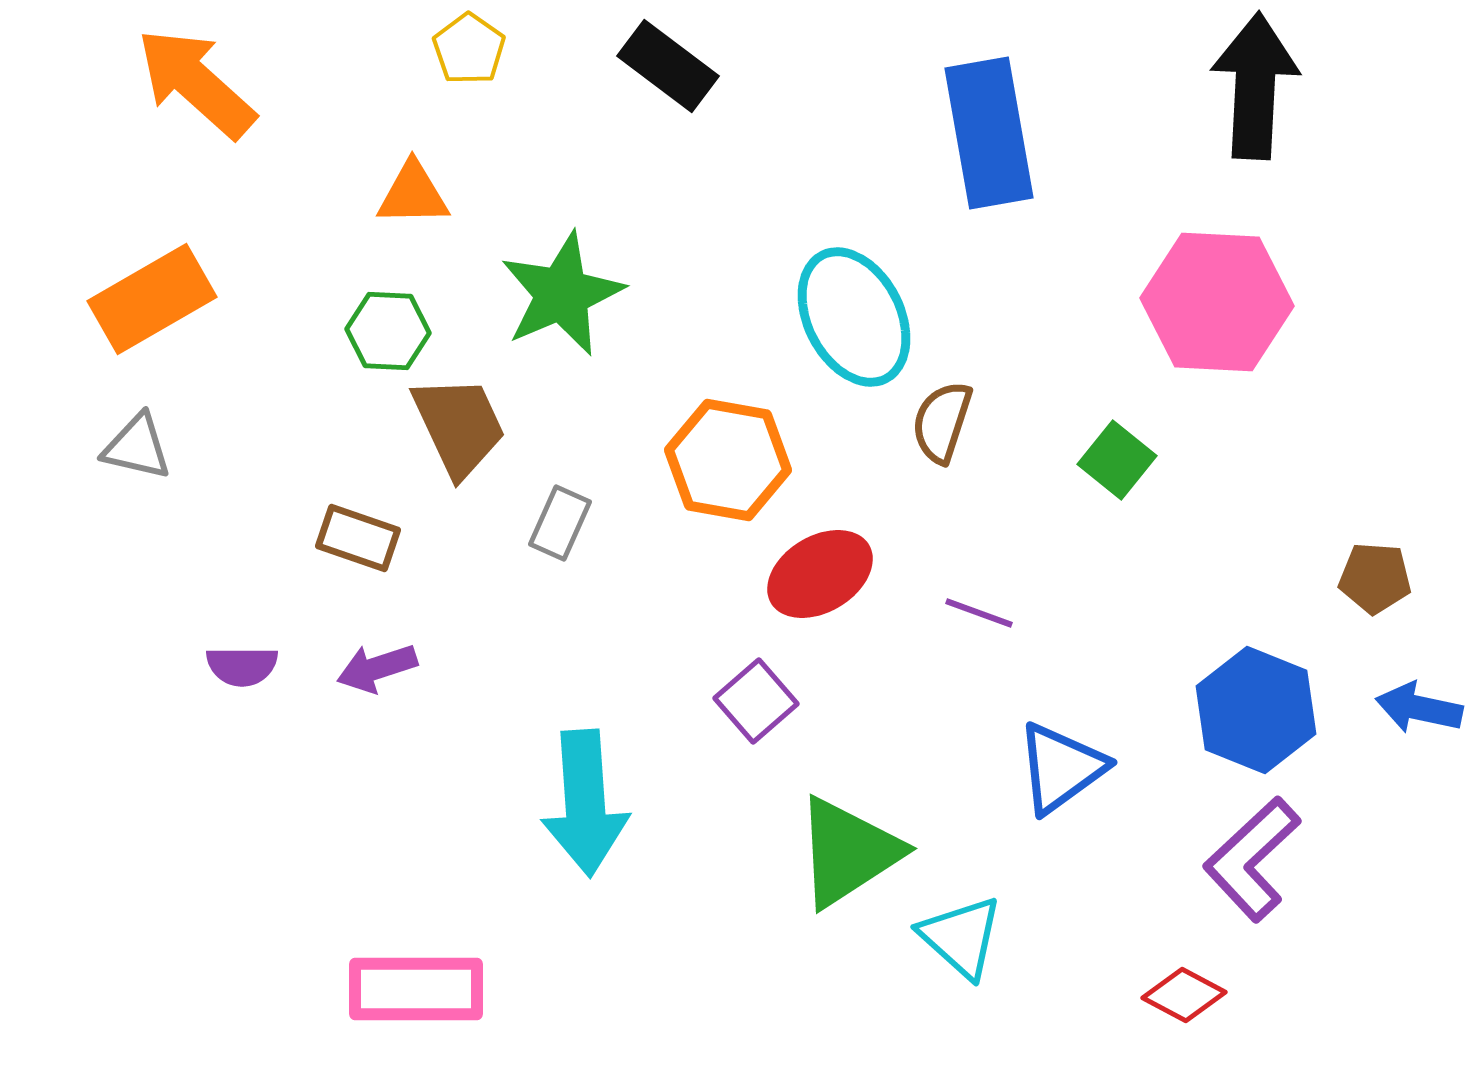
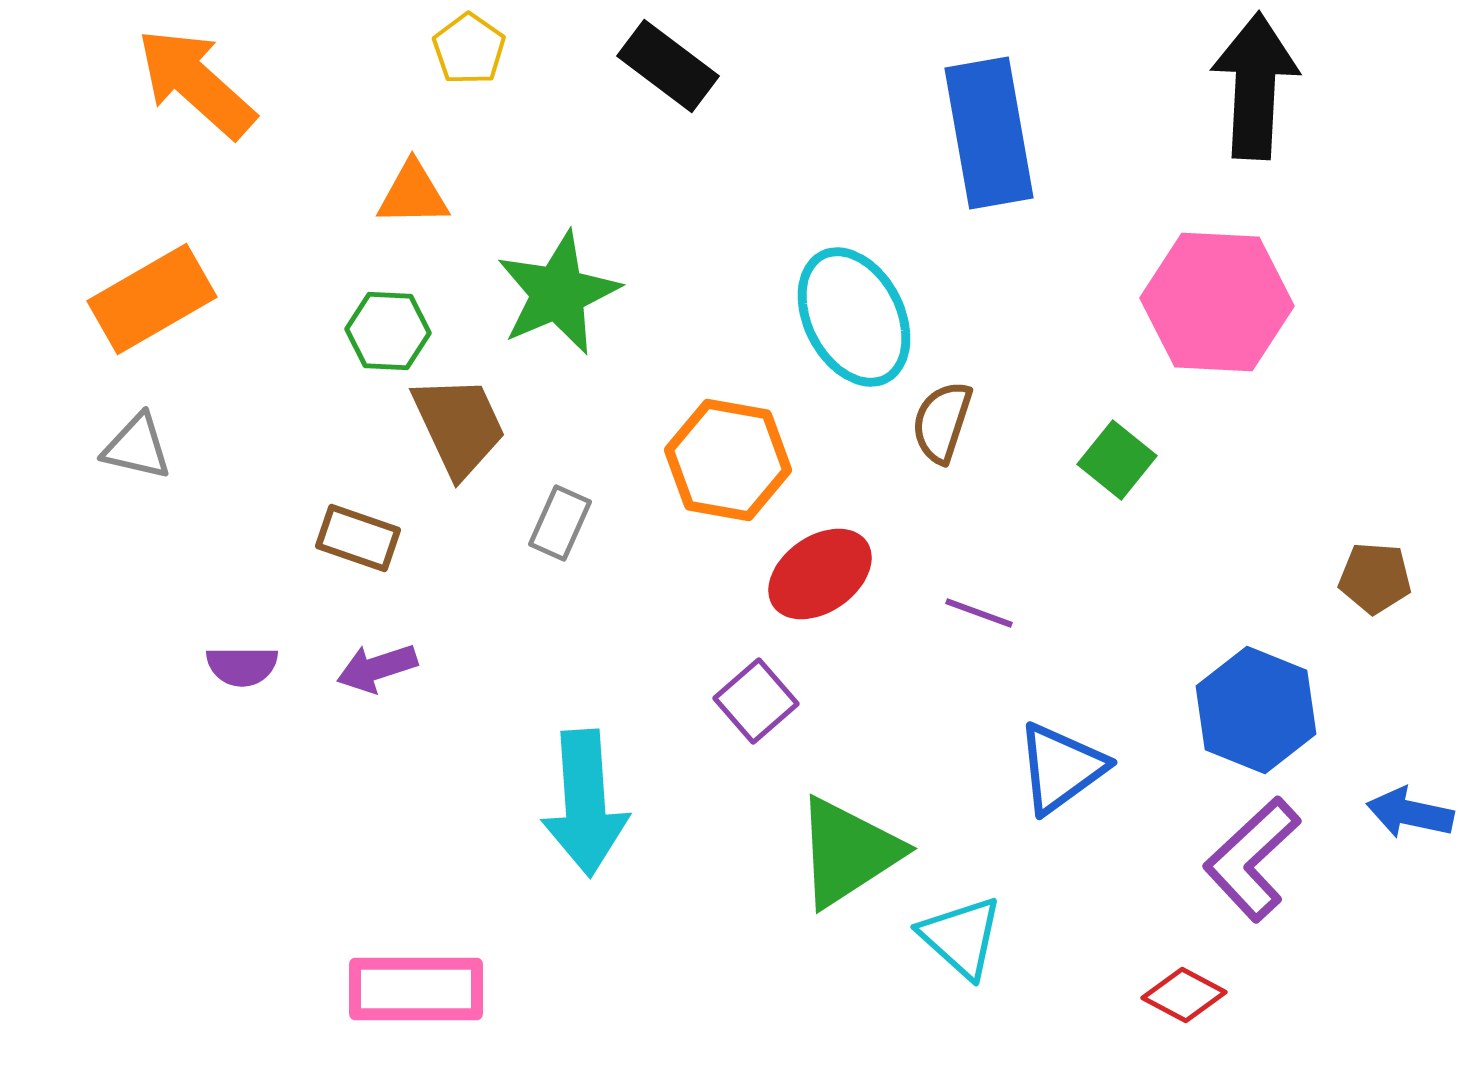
green star: moved 4 px left, 1 px up
red ellipse: rotated 4 degrees counterclockwise
blue arrow: moved 9 px left, 105 px down
